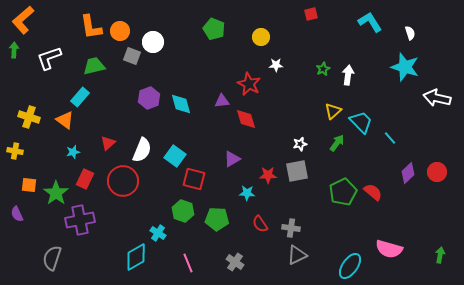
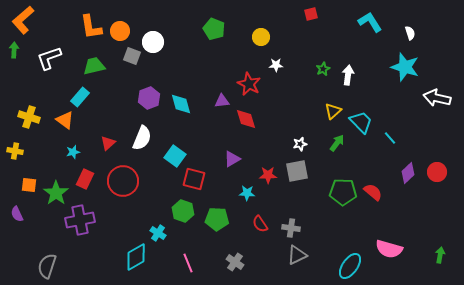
white semicircle at (142, 150): moved 12 px up
green pentagon at (343, 192): rotated 28 degrees clockwise
gray semicircle at (52, 258): moved 5 px left, 8 px down
